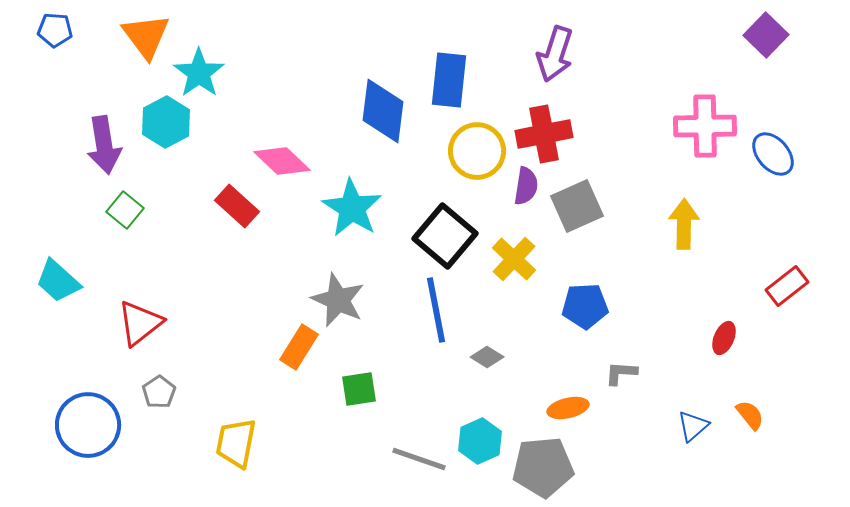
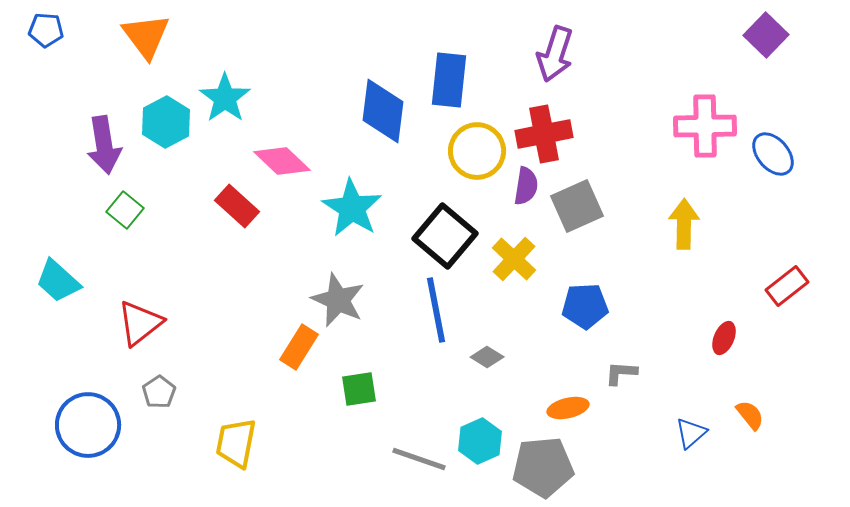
blue pentagon at (55, 30): moved 9 px left
cyan star at (199, 73): moved 26 px right, 25 px down
blue triangle at (693, 426): moved 2 px left, 7 px down
